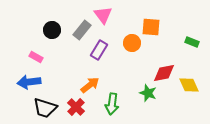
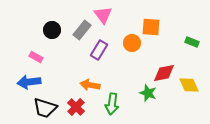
orange arrow: rotated 132 degrees counterclockwise
